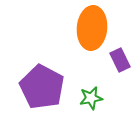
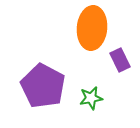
purple pentagon: moved 1 px right, 1 px up
